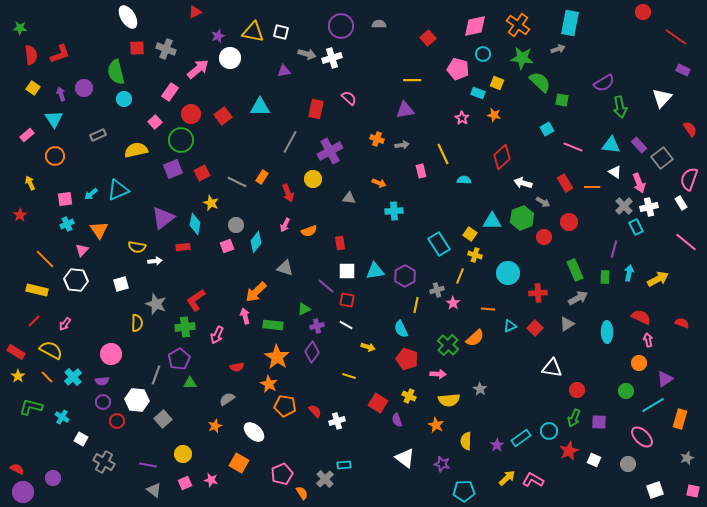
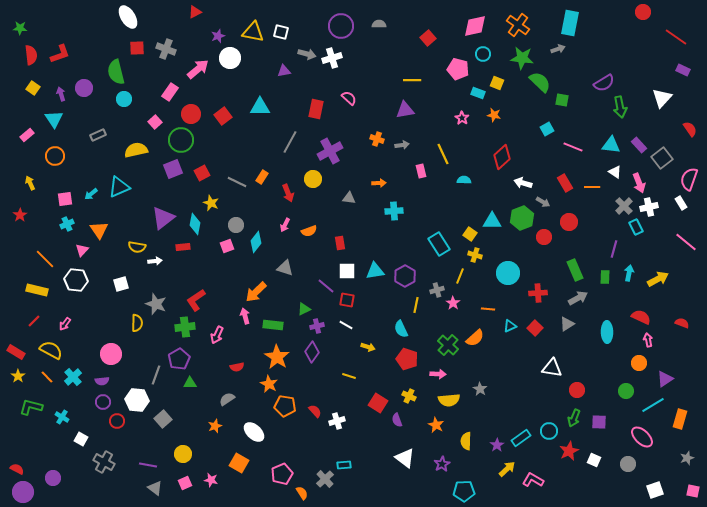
orange arrow at (379, 183): rotated 24 degrees counterclockwise
cyan triangle at (118, 190): moved 1 px right, 3 px up
purple star at (442, 464): rotated 28 degrees clockwise
yellow arrow at (507, 478): moved 9 px up
gray triangle at (154, 490): moved 1 px right, 2 px up
